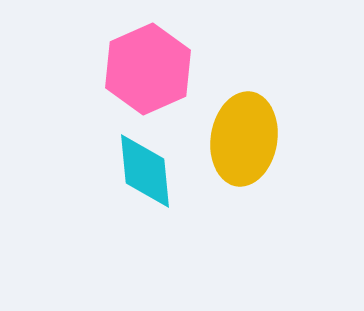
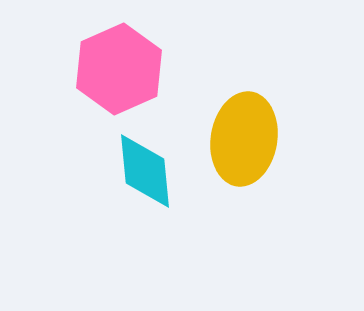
pink hexagon: moved 29 px left
